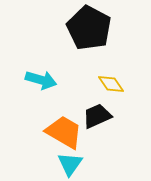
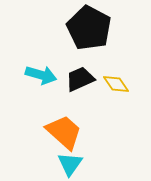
cyan arrow: moved 5 px up
yellow diamond: moved 5 px right
black trapezoid: moved 17 px left, 37 px up
orange trapezoid: rotated 12 degrees clockwise
